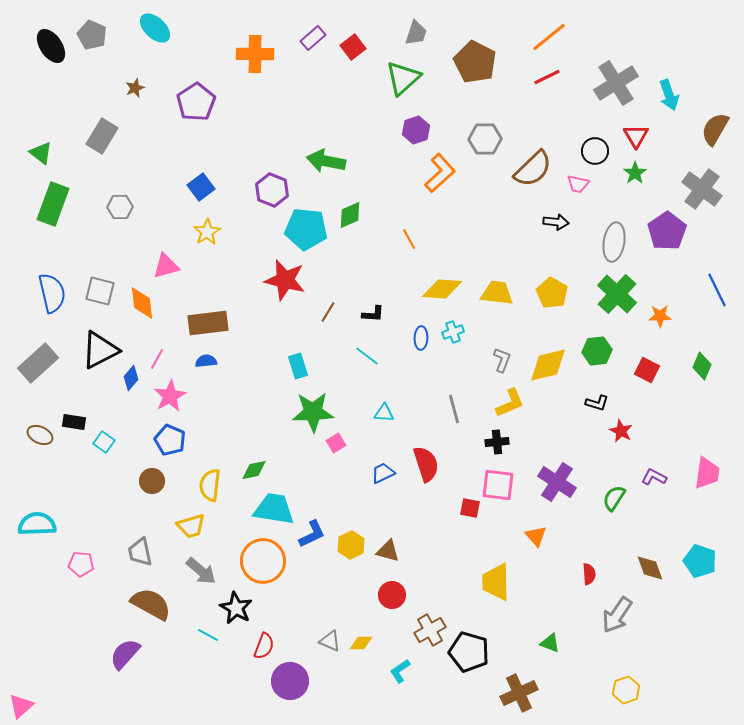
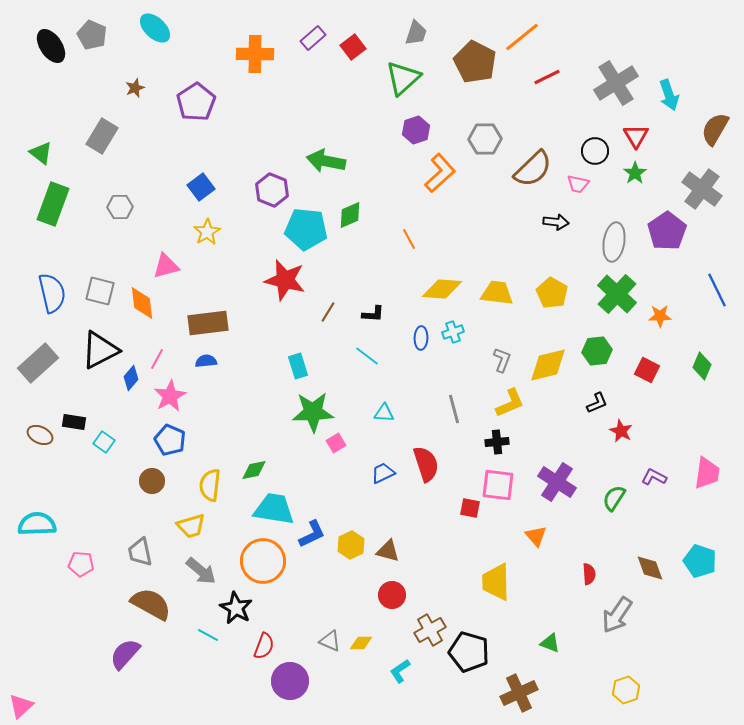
orange line at (549, 37): moved 27 px left
black L-shape at (597, 403): rotated 40 degrees counterclockwise
